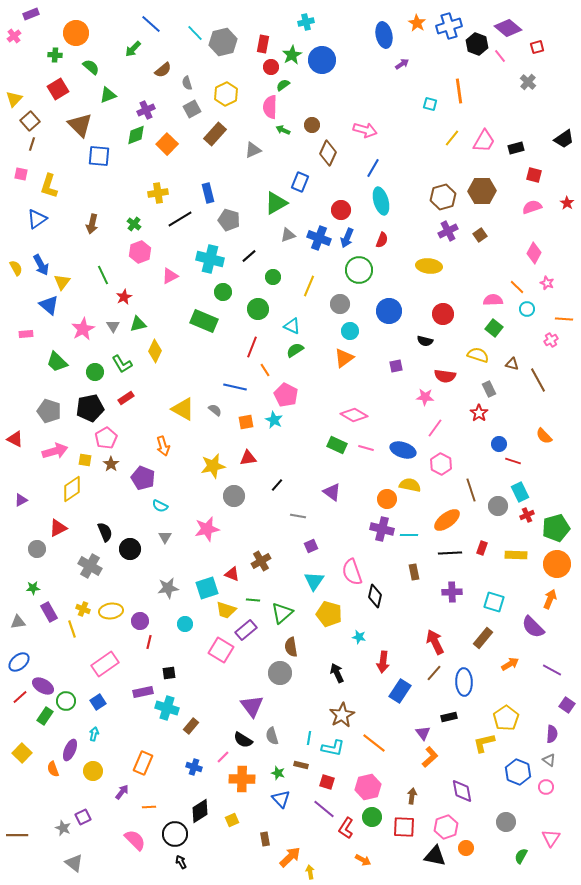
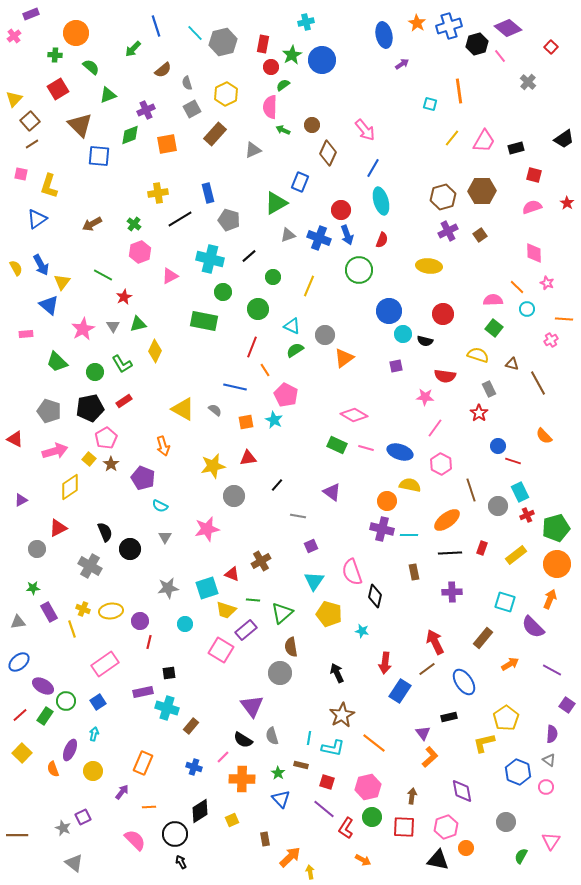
blue line at (151, 24): moved 5 px right, 2 px down; rotated 30 degrees clockwise
black hexagon at (477, 44): rotated 25 degrees clockwise
red square at (537, 47): moved 14 px right; rotated 32 degrees counterclockwise
pink arrow at (365, 130): rotated 35 degrees clockwise
green diamond at (136, 135): moved 6 px left
brown line at (32, 144): rotated 40 degrees clockwise
orange square at (167, 144): rotated 35 degrees clockwise
brown arrow at (92, 224): rotated 48 degrees clockwise
blue arrow at (347, 238): moved 3 px up; rotated 42 degrees counterclockwise
pink diamond at (534, 253): rotated 30 degrees counterclockwise
green line at (103, 275): rotated 36 degrees counterclockwise
gray circle at (340, 304): moved 15 px left, 31 px down
green rectangle at (204, 321): rotated 12 degrees counterclockwise
cyan circle at (350, 331): moved 53 px right, 3 px down
brown line at (538, 380): moved 3 px down
red rectangle at (126, 398): moved 2 px left, 3 px down
blue circle at (499, 444): moved 1 px left, 2 px down
blue ellipse at (403, 450): moved 3 px left, 2 px down
yellow square at (85, 460): moved 4 px right, 1 px up; rotated 32 degrees clockwise
yellow diamond at (72, 489): moved 2 px left, 2 px up
orange circle at (387, 499): moved 2 px down
yellow rectangle at (516, 555): rotated 40 degrees counterclockwise
cyan square at (494, 602): moved 11 px right
cyan star at (359, 637): moved 3 px right, 6 px up
red arrow at (383, 662): moved 2 px right, 1 px down
brown line at (434, 673): moved 7 px left, 4 px up; rotated 12 degrees clockwise
blue ellipse at (464, 682): rotated 32 degrees counterclockwise
red line at (20, 697): moved 18 px down
green star at (278, 773): rotated 16 degrees clockwise
pink triangle at (551, 838): moved 3 px down
black triangle at (435, 856): moved 3 px right, 4 px down
